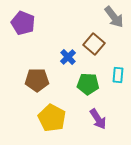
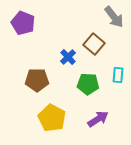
purple arrow: rotated 90 degrees counterclockwise
